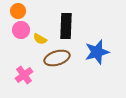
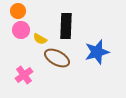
brown ellipse: rotated 45 degrees clockwise
